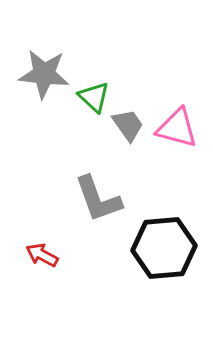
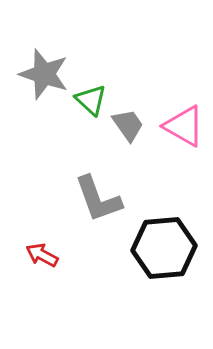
gray star: rotated 12 degrees clockwise
green triangle: moved 3 px left, 3 px down
pink triangle: moved 7 px right, 2 px up; rotated 15 degrees clockwise
